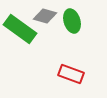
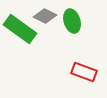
gray diamond: rotated 10 degrees clockwise
red rectangle: moved 13 px right, 2 px up
